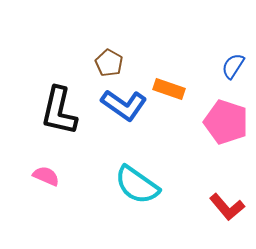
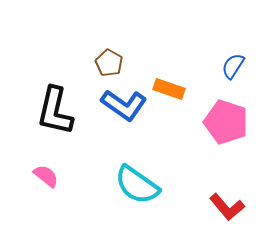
black L-shape: moved 4 px left
pink semicircle: rotated 16 degrees clockwise
